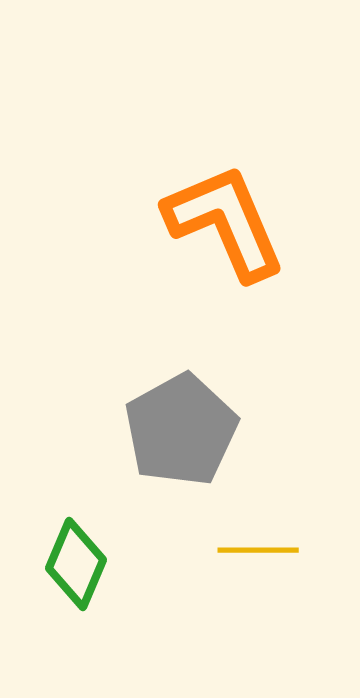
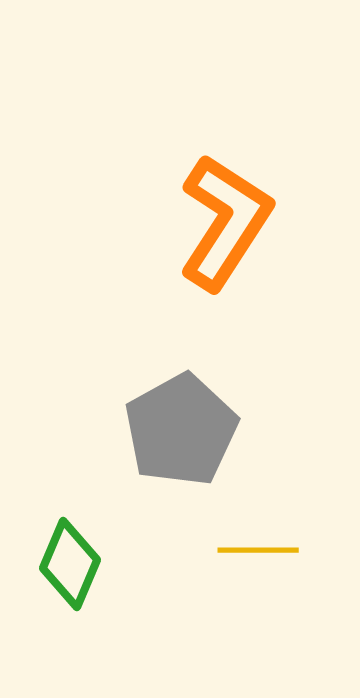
orange L-shape: rotated 56 degrees clockwise
green diamond: moved 6 px left
